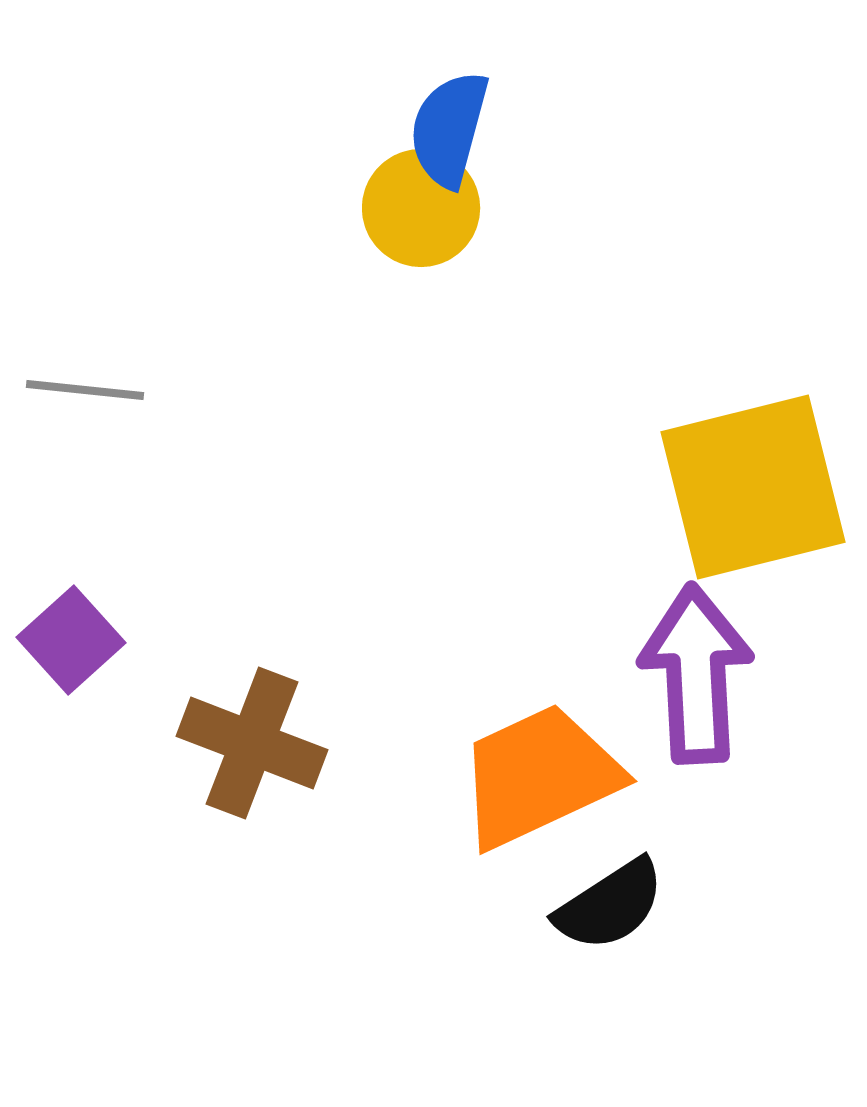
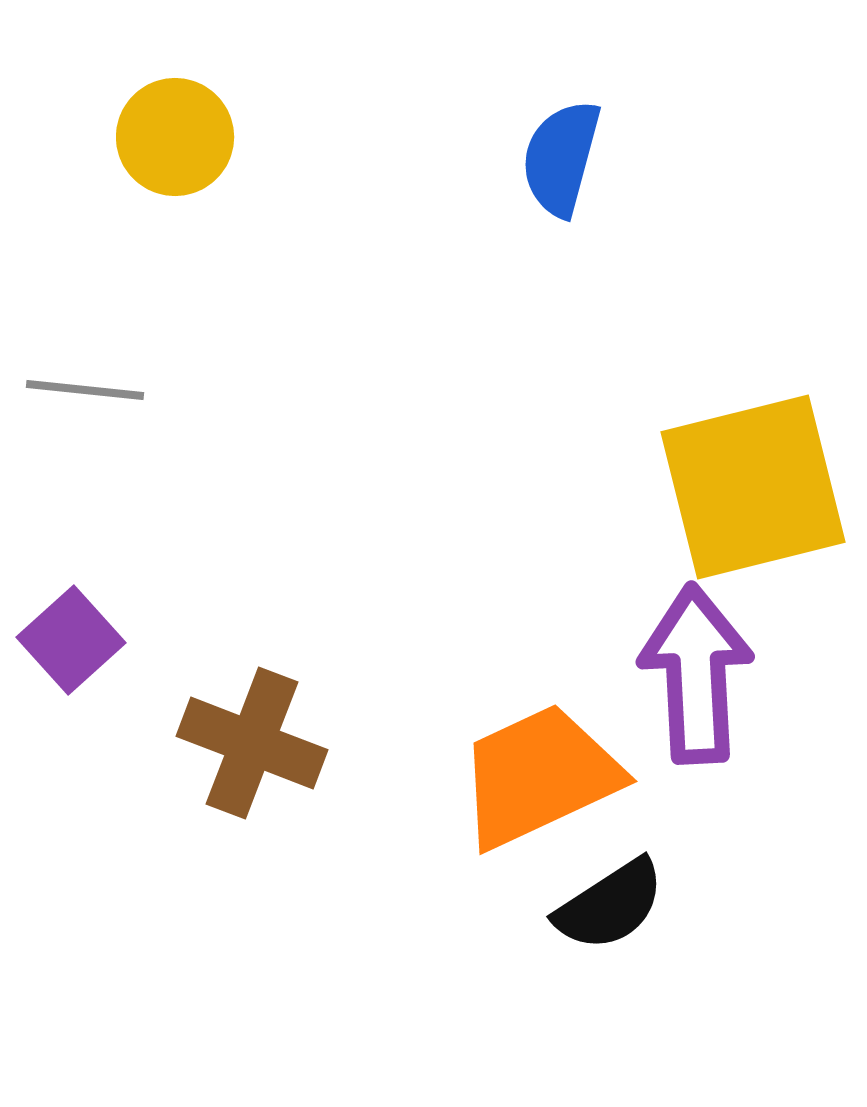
blue semicircle: moved 112 px right, 29 px down
yellow circle: moved 246 px left, 71 px up
